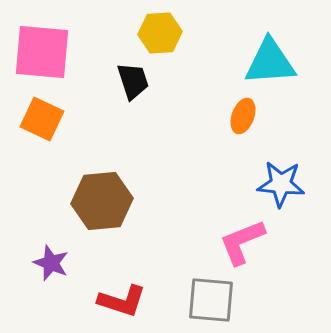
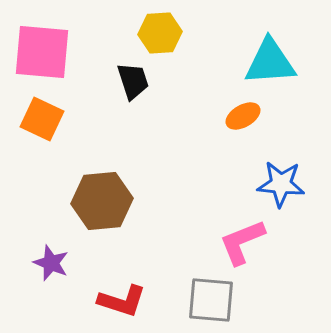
orange ellipse: rotated 40 degrees clockwise
